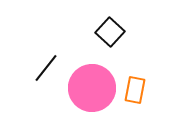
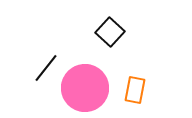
pink circle: moved 7 px left
